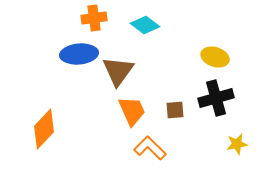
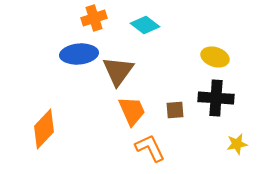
orange cross: rotated 10 degrees counterclockwise
black cross: rotated 20 degrees clockwise
orange L-shape: rotated 20 degrees clockwise
